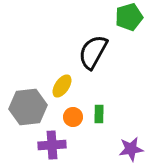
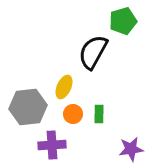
green pentagon: moved 6 px left, 4 px down
yellow ellipse: moved 2 px right, 1 px down; rotated 10 degrees counterclockwise
orange circle: moved 3 px up
